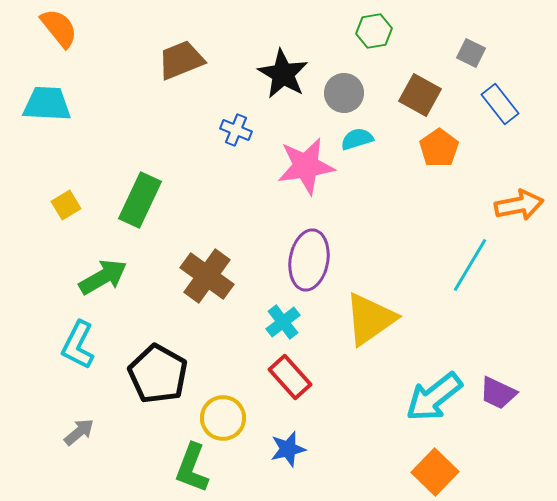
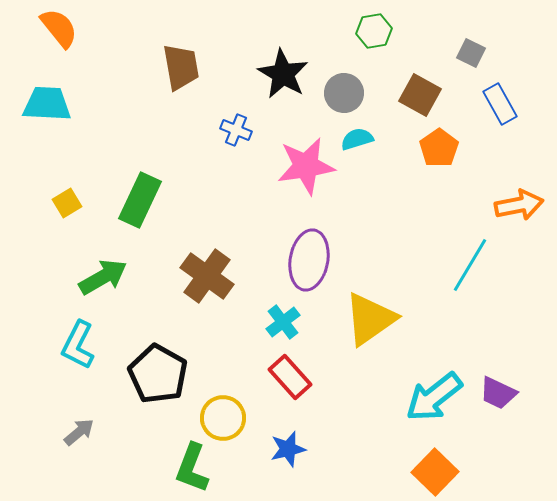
brown trapezoid: moved 7 px down; rotated 102 degrees clockwise
blue rectangle: rotated 9 degrees clockwise
yellow square: moved 1 px right, 2 px up
